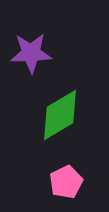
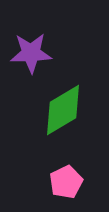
green diamond: moved 3 px right, 5 px up
